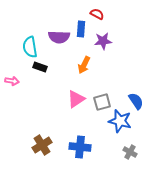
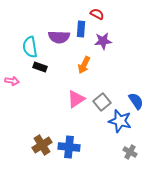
gray square: rotated 24 degrees counterclockwise
blue cross: moved 11 px left
